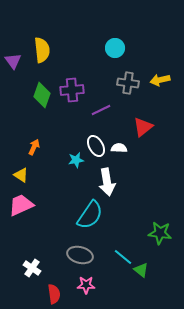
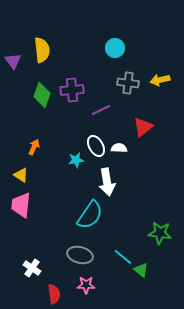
pink trapezoid: rotated 60 degrees counterclockwise
